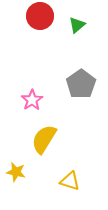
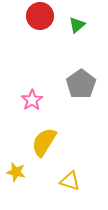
yellow semicircle: moved 3 px down
